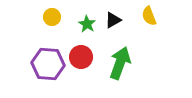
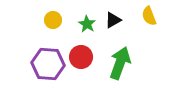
yellow circle: moved 1 px right, 3 px down
